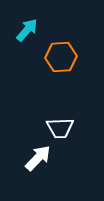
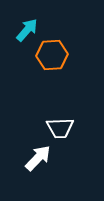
orange hexagon: moved 9 px left, 2 px up
